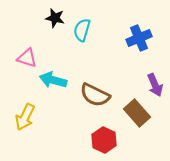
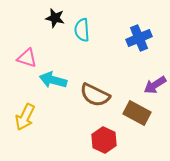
cyan semicircle: rotated 20 degrees counterclockwise
purple arrow: rotated 80 degrees clockwise
brown rectangle: rotated 20 degrees counterclockwise
